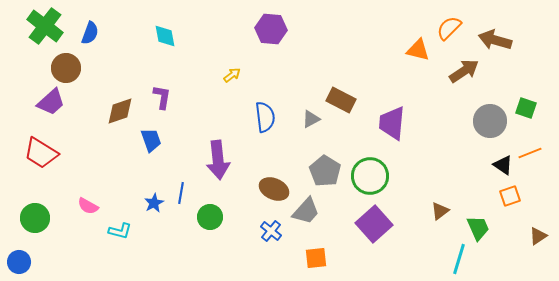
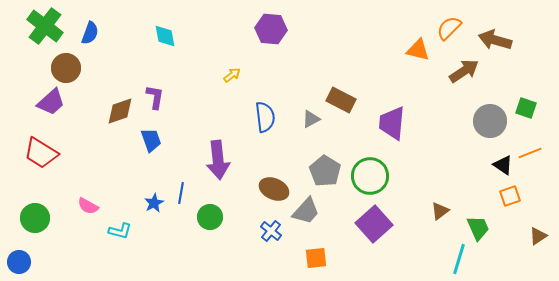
purple L-shape at (162, 97): moved 7 px left
